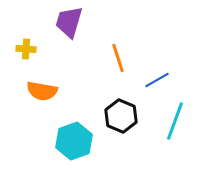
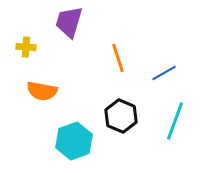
yellow cross: moved 2 px up
blue line: moved 7 px right, 7 px up
